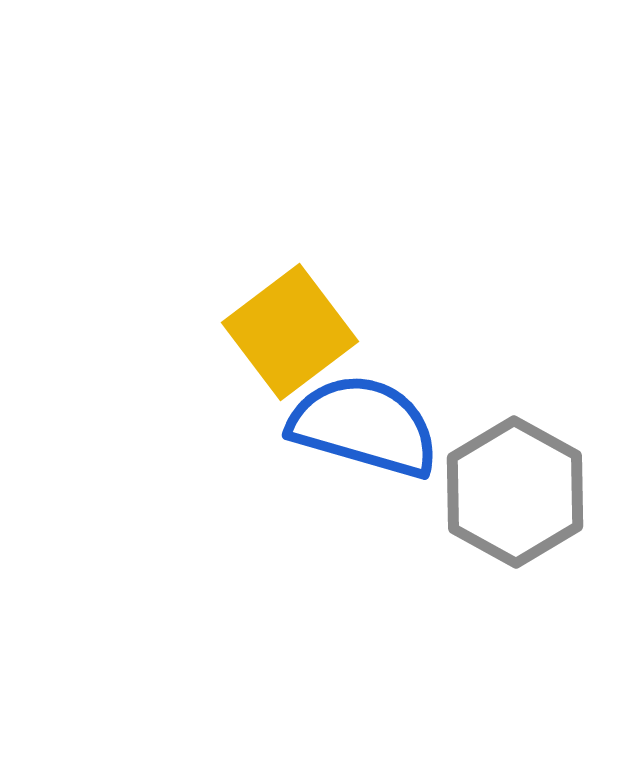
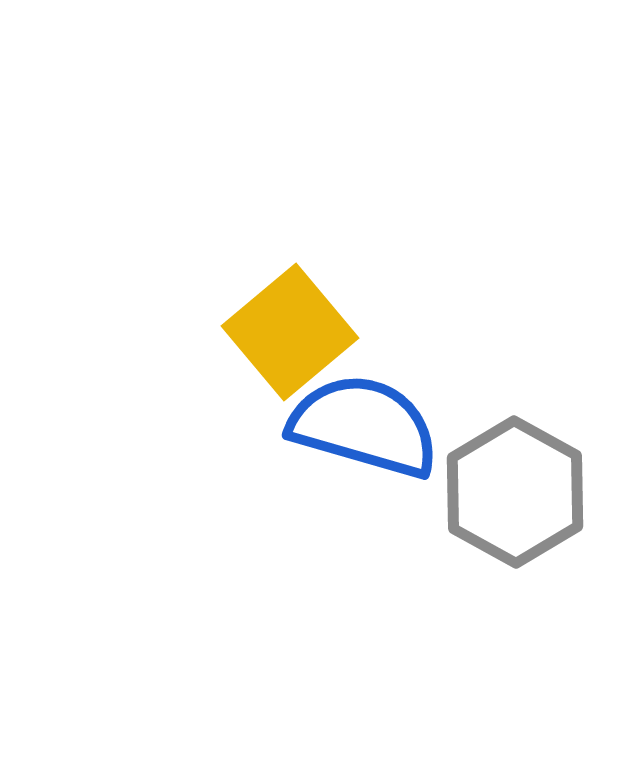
yellow square: rotated 3 degrees counterclockwise
